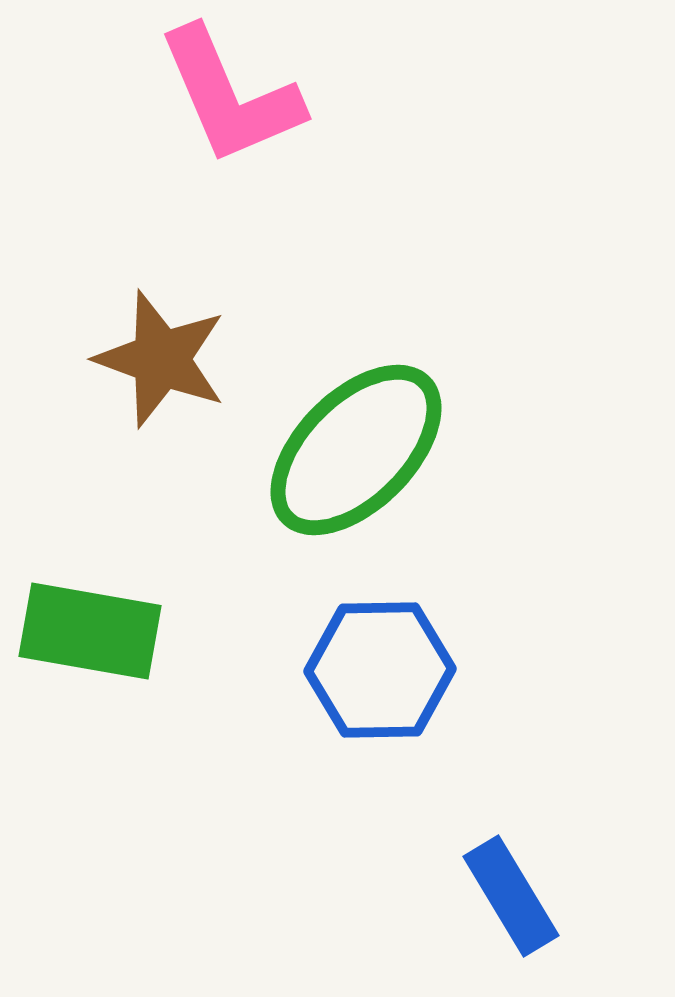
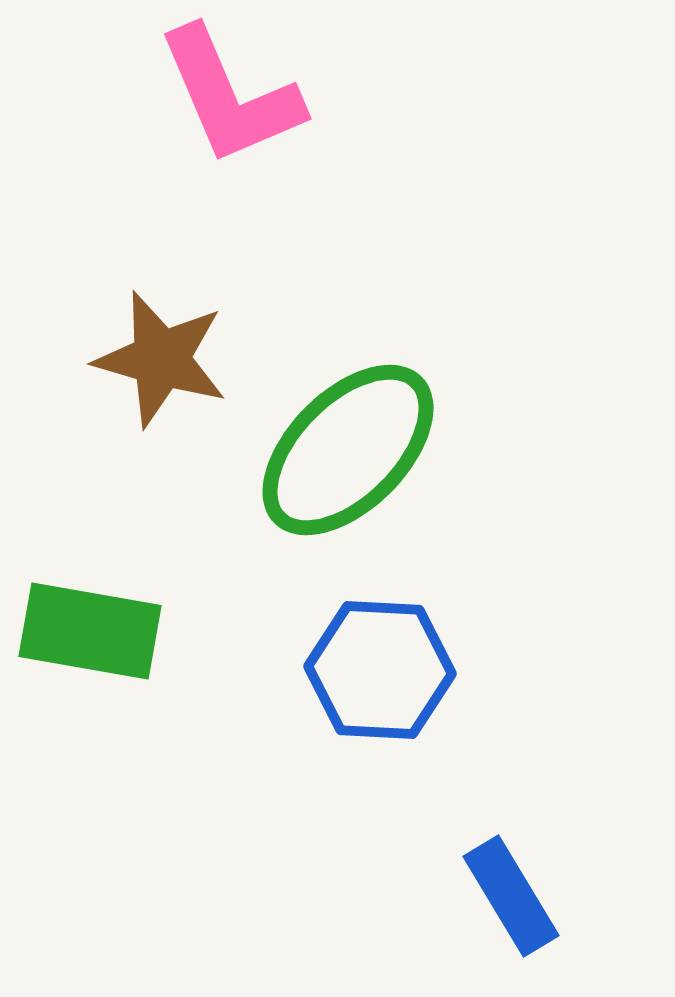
brown star: rotated 4 degrees counterclockwise
green ellipse: moved 8 px left
blue hexagon: rotated 4 degrees clockwise
